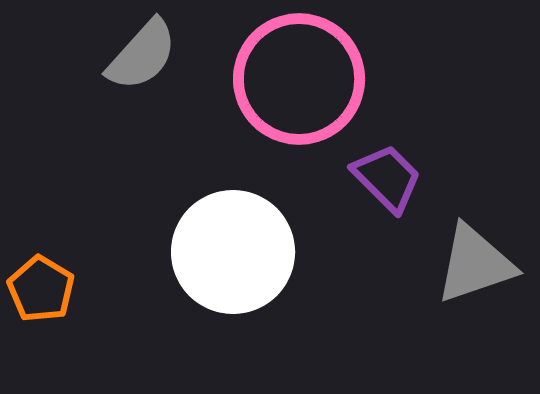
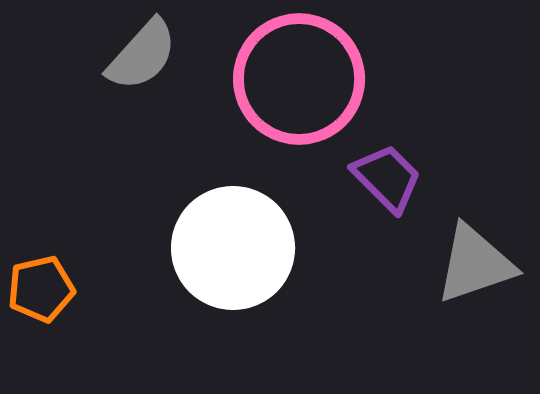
white circle: moved 4 px up
orange pentagon: rotated 28 degrees clockwise
